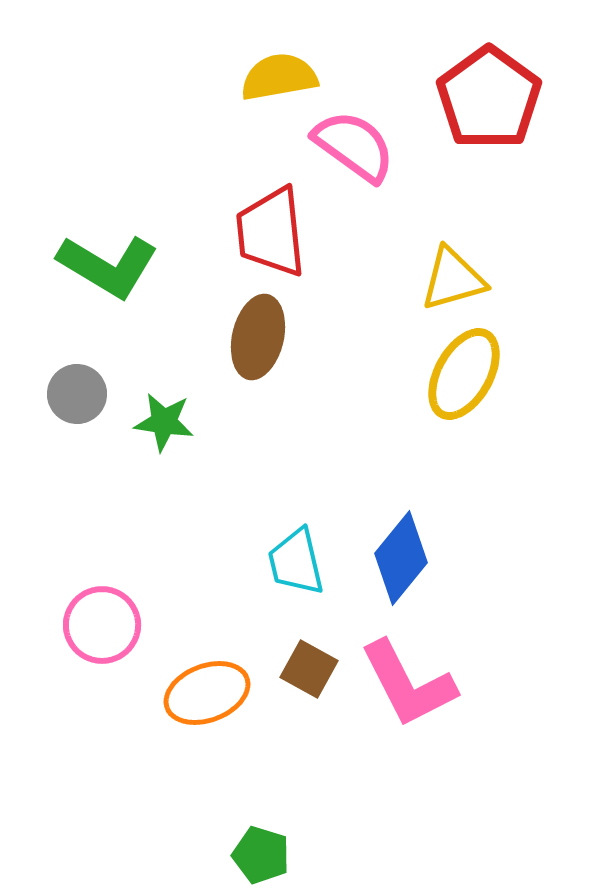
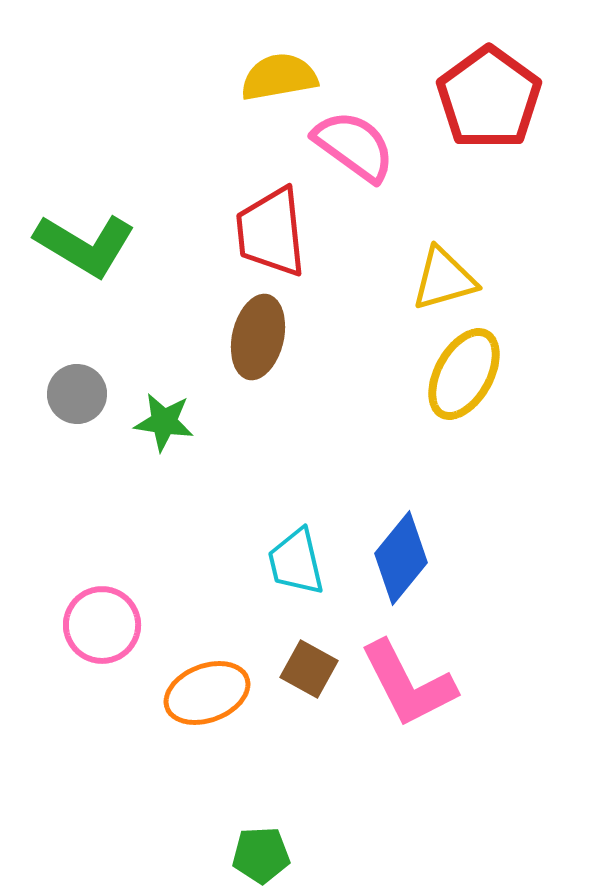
green L-shape: moved 23 px left, 21 px up
yellow triangle: moved 9 px left
green pentagon: rotated 20 degrees counterclockwise
